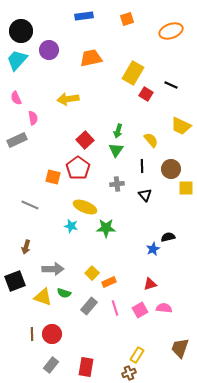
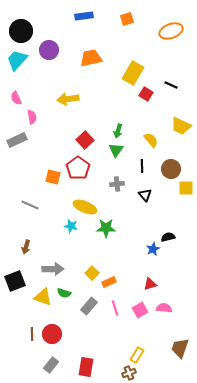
pink semicircle at (33, 118): moved 1 px left, 1 px up
